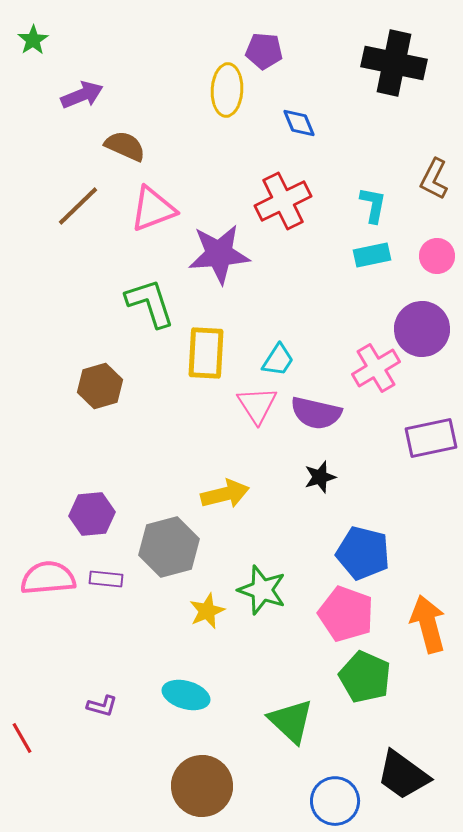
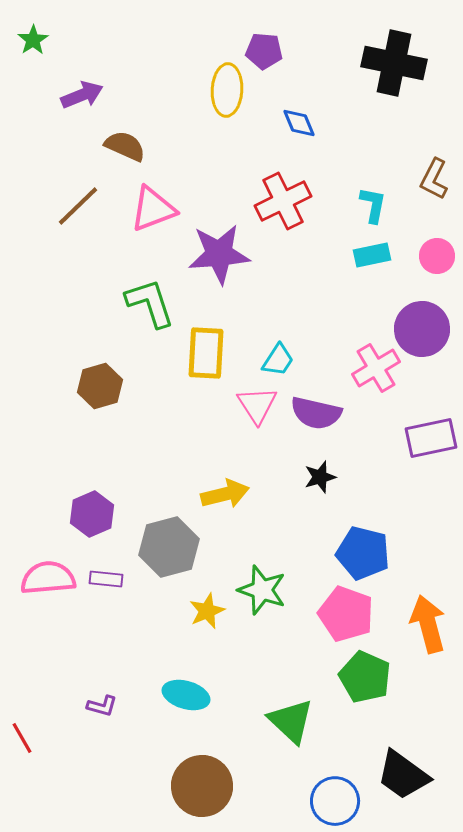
purple hexagon at (92, 514): rotated 18 degrees counterclockwise
